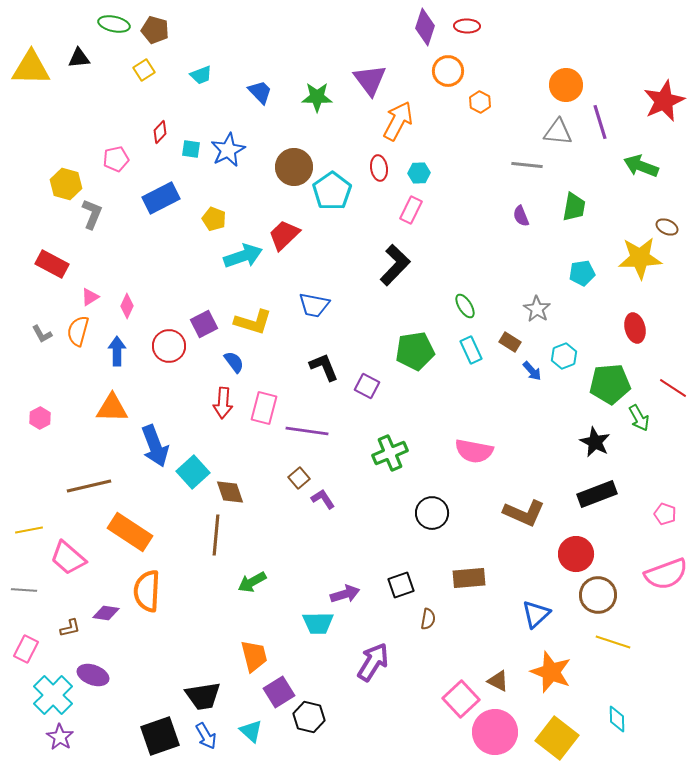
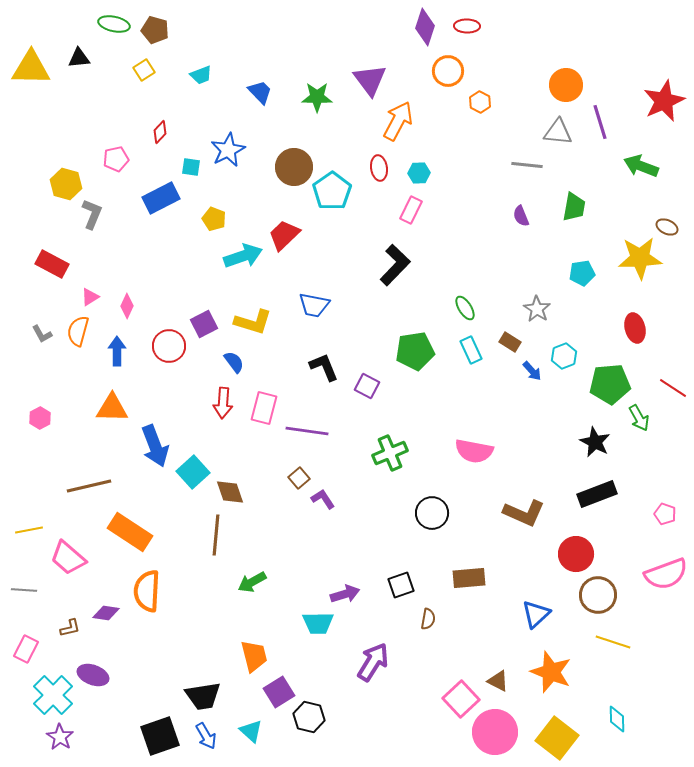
cyan square at (191, 149): moved 18 px down
green ellipse at (465, 306): moved 2 px down
